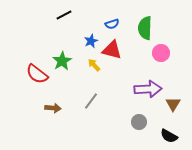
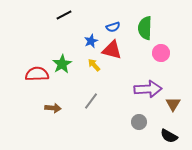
blue semicircle: moved 1 px right, 3 px down
green star: moved 3 px down
red semicircle: rotated 140 degrees clockwise
